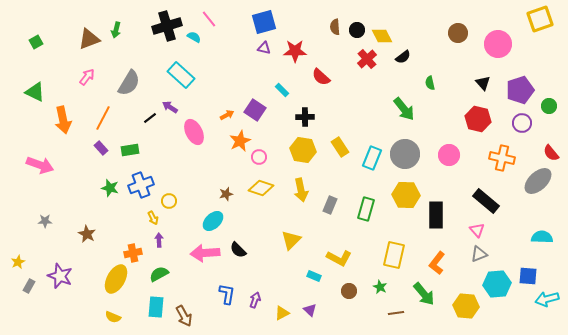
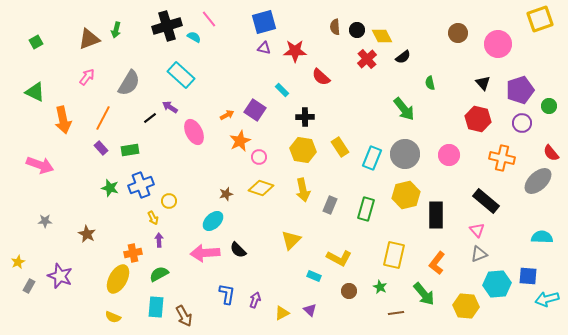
yellow arrow at (301, 190): moved 2 px right
yellow hexagon at (406, 195): rotated 16 degrees counterclockwise
yellow ellipse at (116, 279): moved 2 px right
